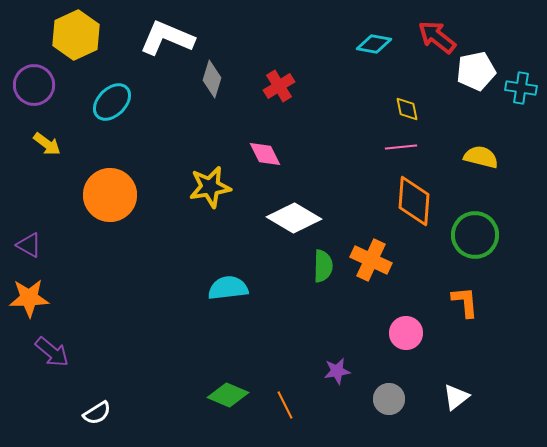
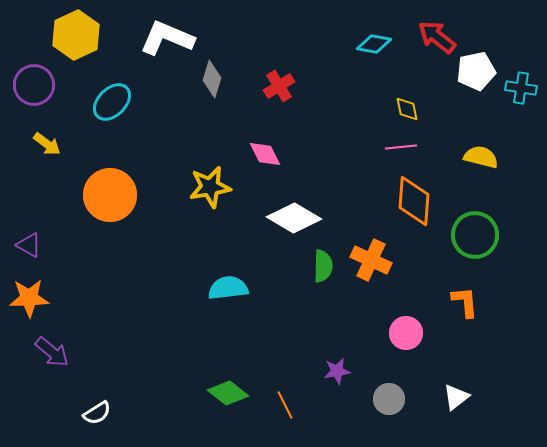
green diamond: moved 2 px up; rotated 15 degrees clockwise
